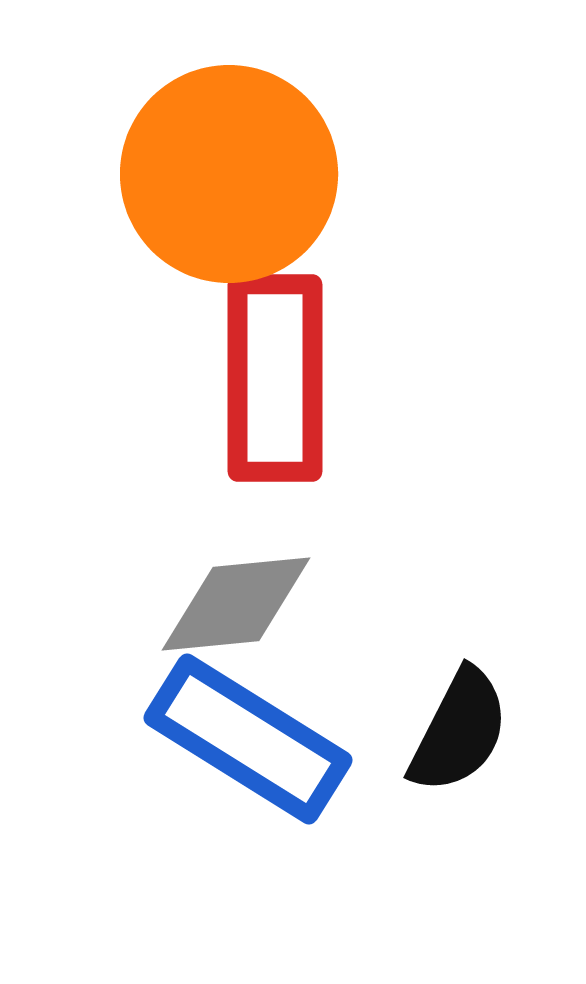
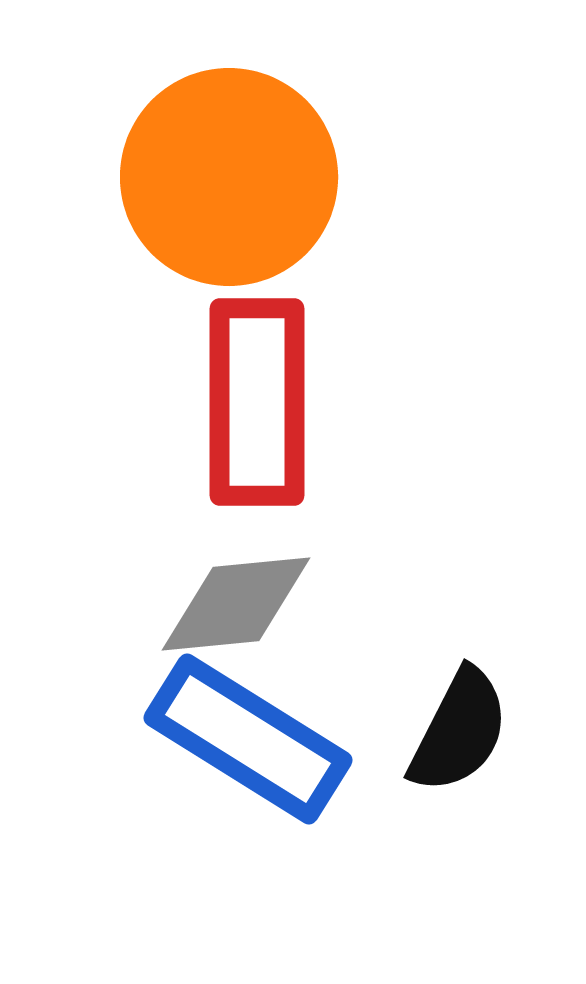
orange circle: moved 3 px down
red rectangle: moved 18 px left, 24 px down
